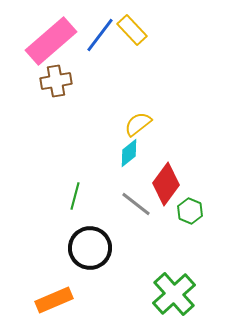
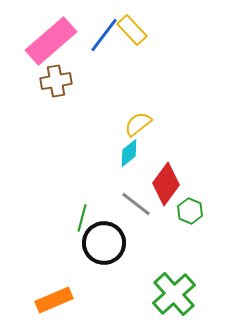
blue line: moved 4 px right
green line: moved 7 px right, 22 px down
black circle: moved 14 px right, 5 px up
